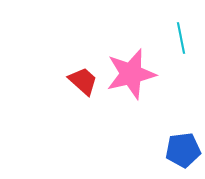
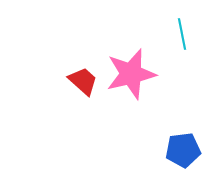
cyan line: moved 1 px right, 4 px up
